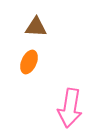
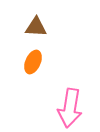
orange ellipse: moved 4 px right
